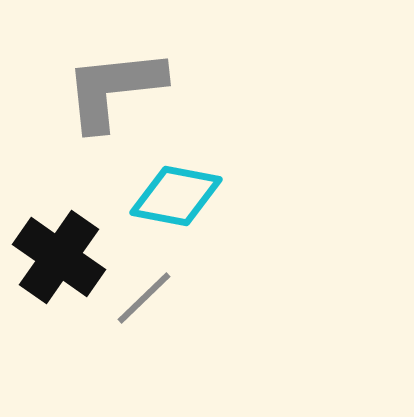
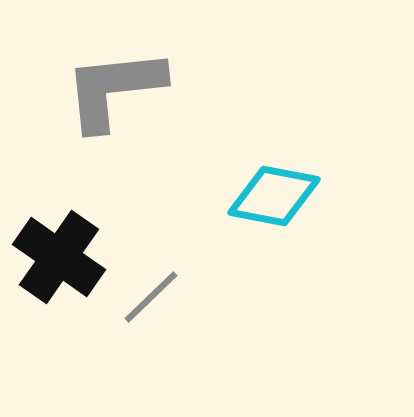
cyan diamond: moved 98 px right
gray line: moved 7 px right, 1 px up
